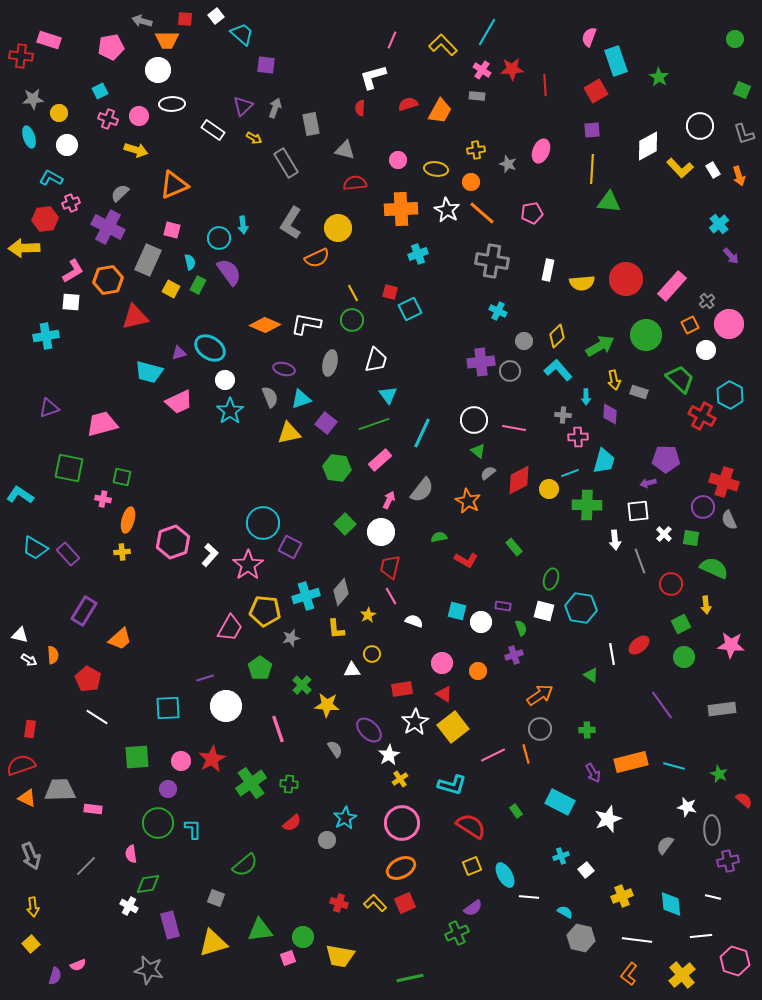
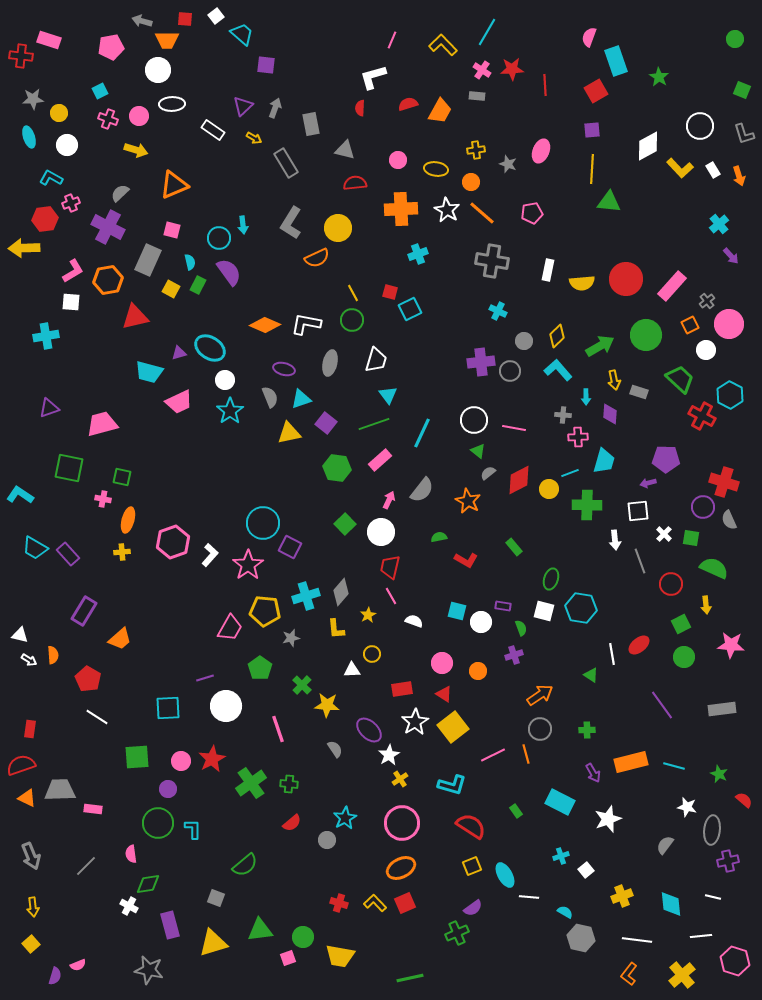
gray ellipse at (712, 830): rotated 8 degrees clockwise
